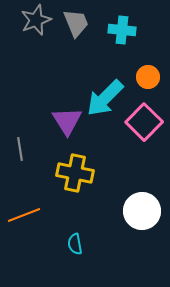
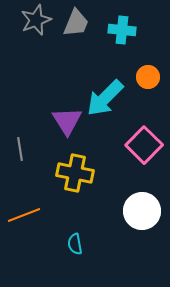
gray trapezoid: rotated 44 degrees clockwise
pink square: moved 23 px down
